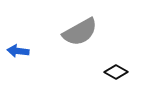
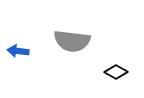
gray semicircle: moved 8 px left, 9 px down; rotated 36 degrees clockwise
